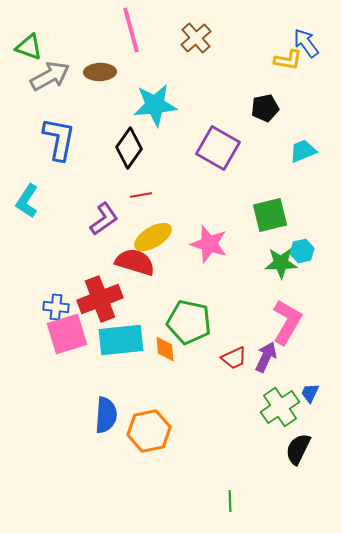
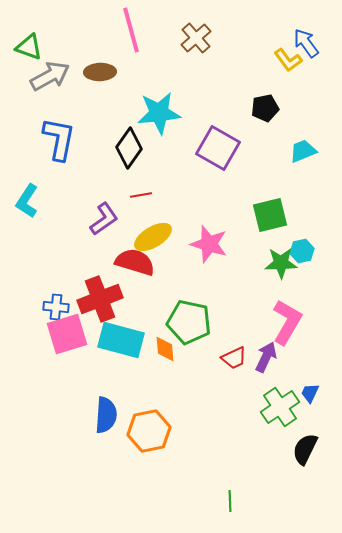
yellow L-shape: rotated 44 degrees clockwise
cyan star: moved 4 px right, 8 px down
cyan rectangle: rotated 21 degrees clockwise
black semicircle: moved 7 px right
